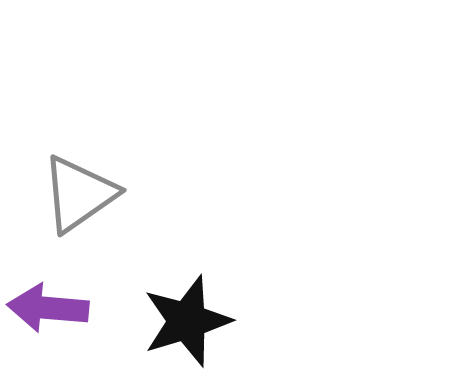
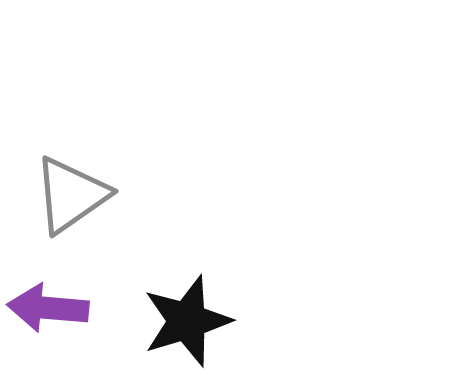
gray triangle: moved 8 px left, 1 px down
